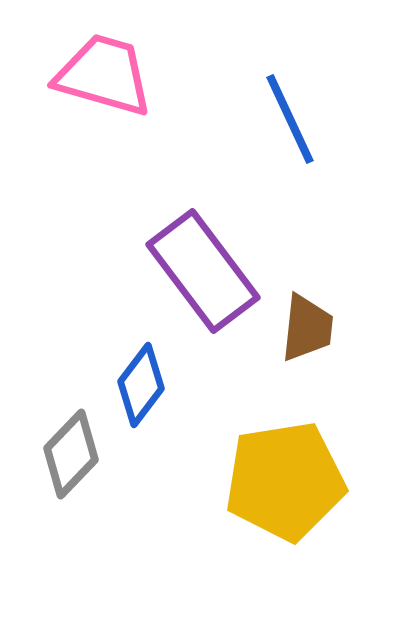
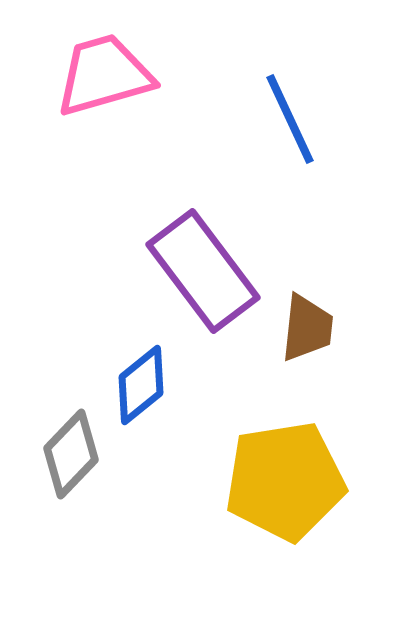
pink trapezoid: rotated 32 degrees counterclockwise
blue diamond: rotated 14 degrees clockwise
